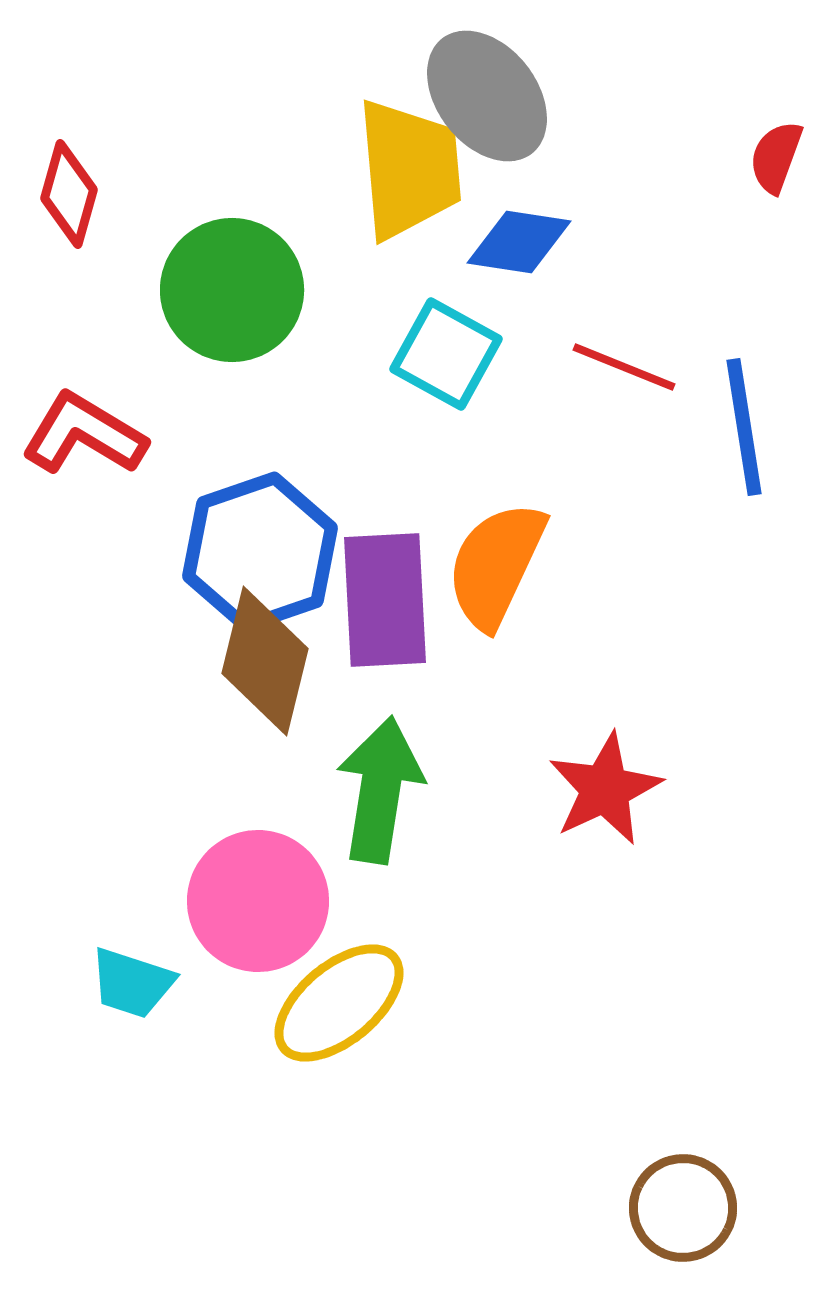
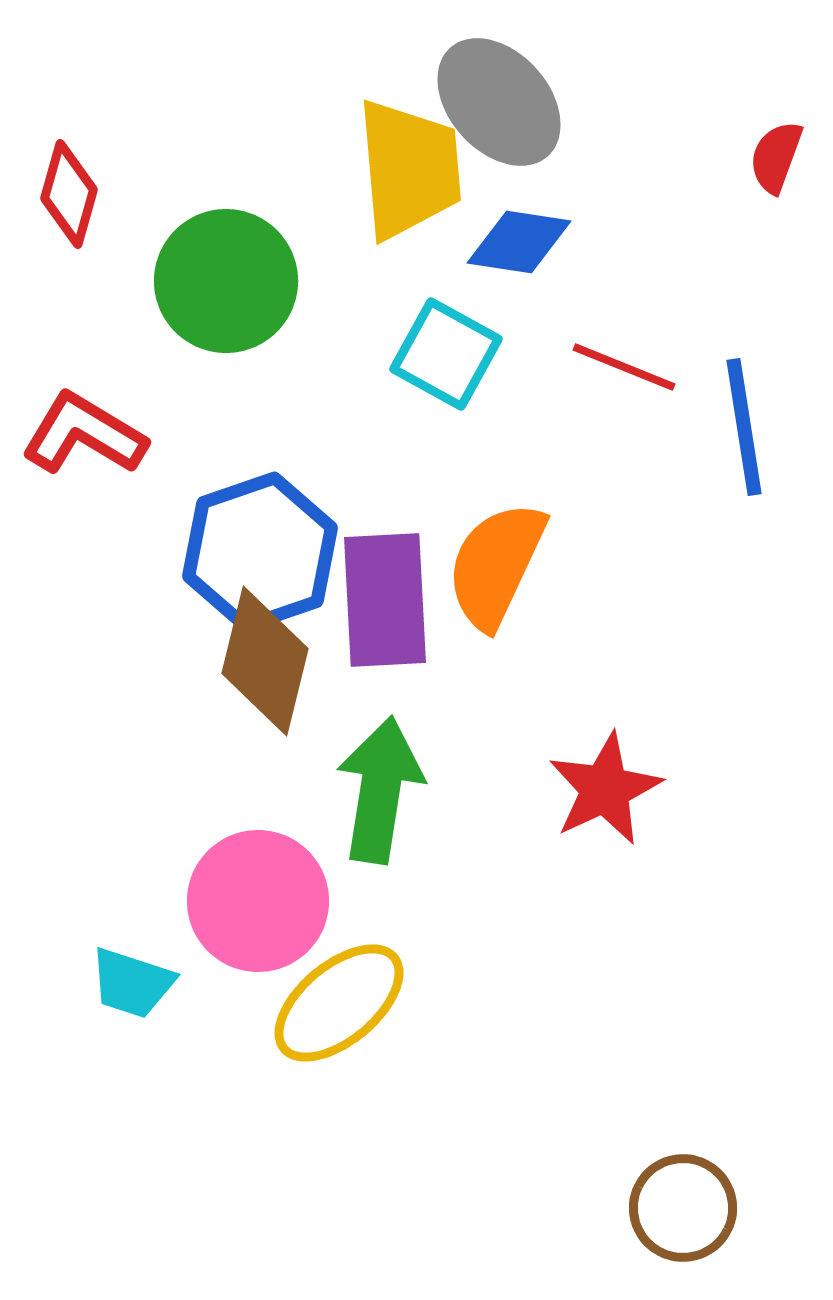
gray ellipse: moved 12 px right, 6 px down; rotated 4 degrees counterclockwise
green circle: moved 6 px left, 9 px up
